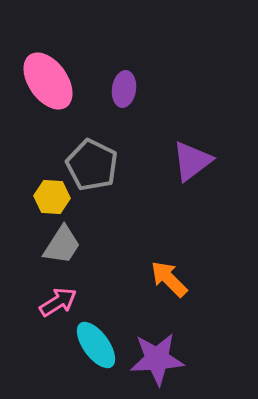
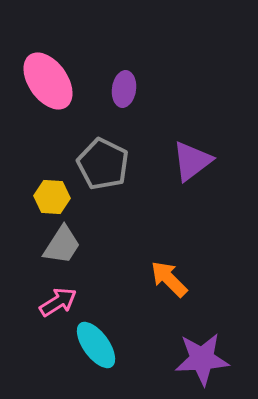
gray pentagon: moved 11 px right, 1 px up
purple star: moved 45 px right
